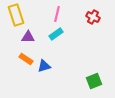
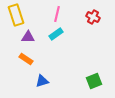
blue triangle: moved 2 px left, 15 px down
